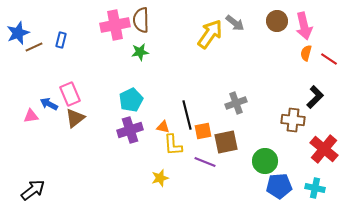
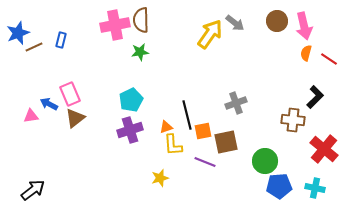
orange triangle: moved 3 px right; rotated 32 degrees counterclockwise
